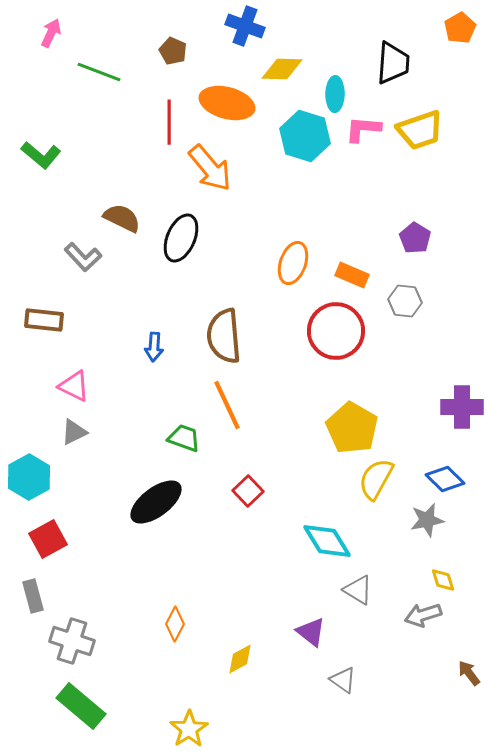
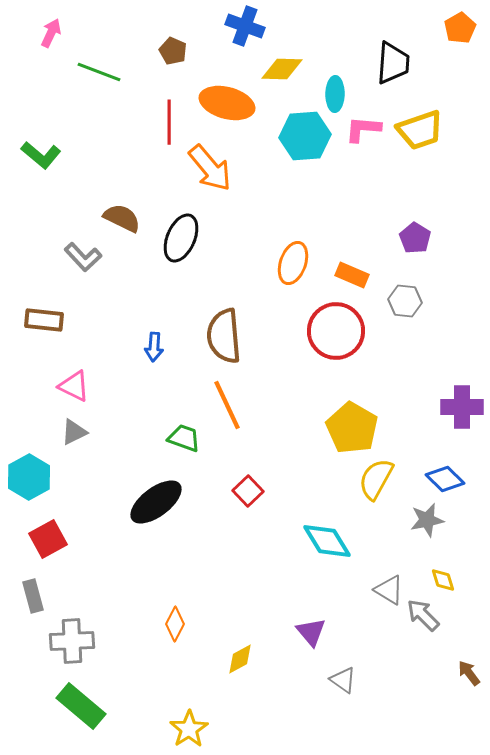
cyan hexagon at (305, 136): rotated 21 degrees counterclockwise
gray triangle at (358, 590): moved 31 px right
gray arrow at (423, 615): rotated 63 degrees clockwise
purple triangle at (311, 632): rotated 12 degrees clockwise
gray cross at (72, 641): rotated 21 degrees counterclockwise
